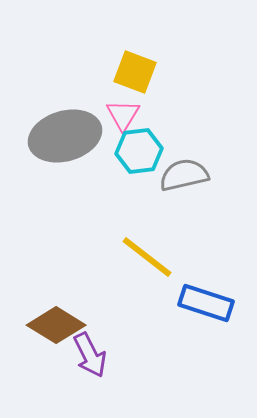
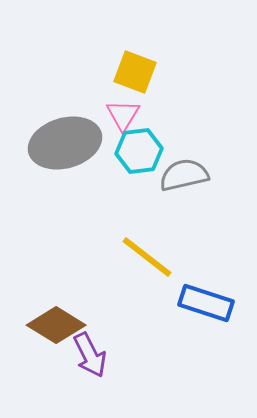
gray ellipse: moved 7 px down
